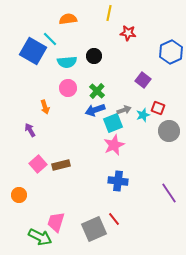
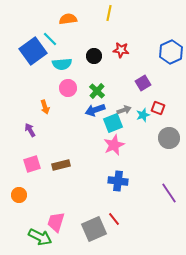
red star: moved 7 px left, 17 px down
blue square: rotated 24 degrees clockwise
cyan semicircle: moved 5 px left, 2 px down
purple square: moved 3 px down; rotated 21 degrees clockwise
gray circle: moved 7 px down
pink square: moved 6 px left; rotated 24 degrees clockwise
